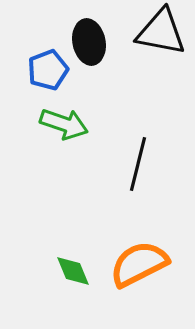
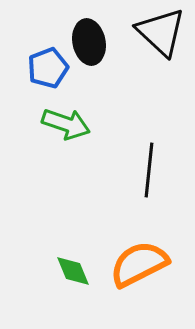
black triangle: rotated 32 degrees clockwise
blue pentagon: moved 2 px up
green arrow: moved 2 px right
black line: moved 11 px right, 6 px down; rotated 8 degrees counterclockwise
